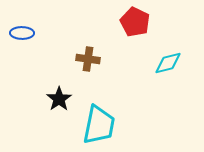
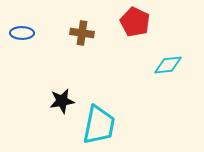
brown cross: moved 6 px left, 26 px up
cyan diamond: moved 2 px down; rotated 8 degrees clockwise
black star: moved 3 px right, 2 px down; rotated 25 degrees clockwise
